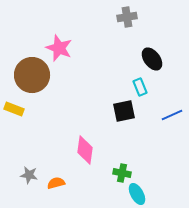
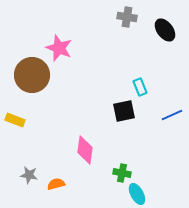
gray cross: rotated 18 degrees clockwise
black ellipse: moved 13 px right, 29 px up
yellow rectangle: moved 1 px right, 11 px down
orange semicircle: moved 1 px down
